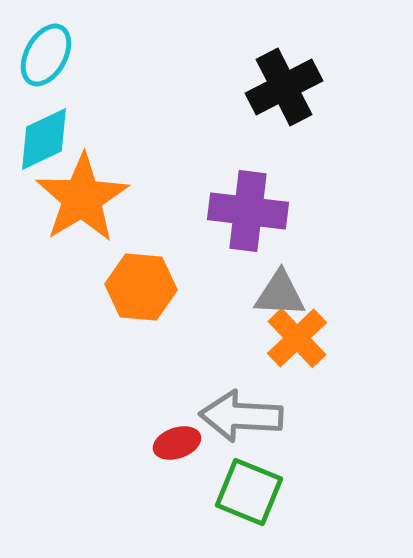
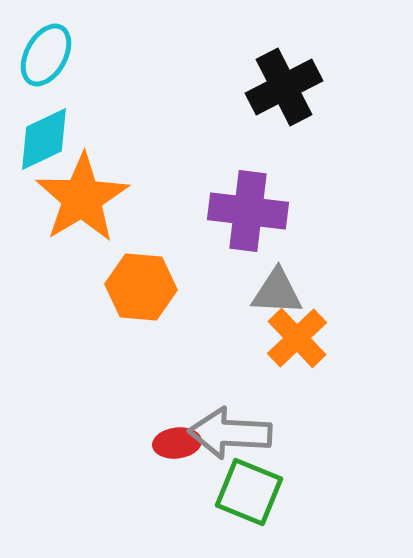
gray triangle: moved 3 px left, 2 px up
gray arrow: moved 11 px left, 17 px down
red ellipse: rotated 12 degrees clockwise
